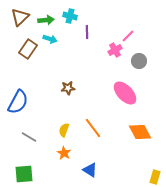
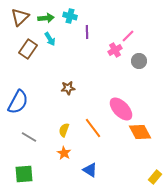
green arrow: moved 2 px up
cyan arrow: rotated 40 degrees clockwise
pink ellipse: moved 4 px left, 16 px down
yellow rectangle: rotated 24 degrees clockwise
